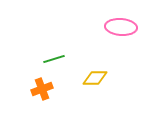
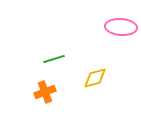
yellow diamond: rotated 15 degrees counterclockwise
orange cross: moved 3 px right, 3 px down
